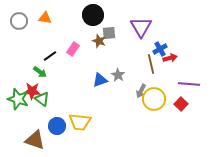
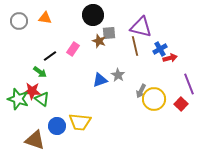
purple triangle: rotated 45 degrees counterclockwise
brown line: moved 16 px left, 18 px up
purple line: rotated 65 degrees clockwise
